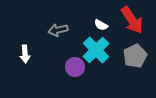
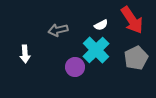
white semicircle: rotated 56 degrees counterclockwise
gray pentagon: moved 1 px right, 2 px down
